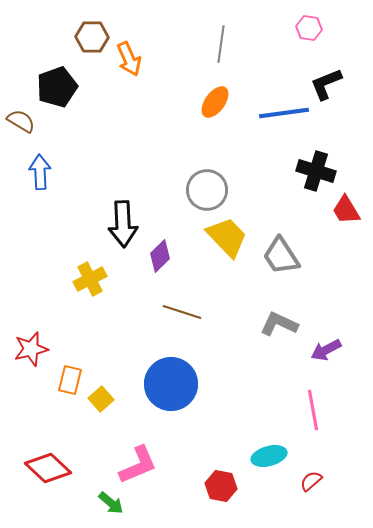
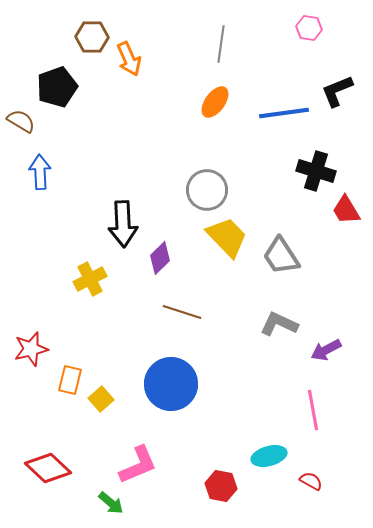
black L-shape: moved 11 px right, 7 px down
purple diamond: moved 2 px down
red semicircle: rotated 70 degrees clockwise
